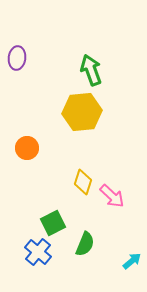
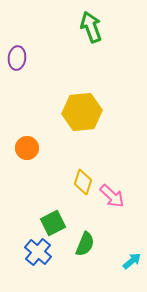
green arrow: moved 43 px up
